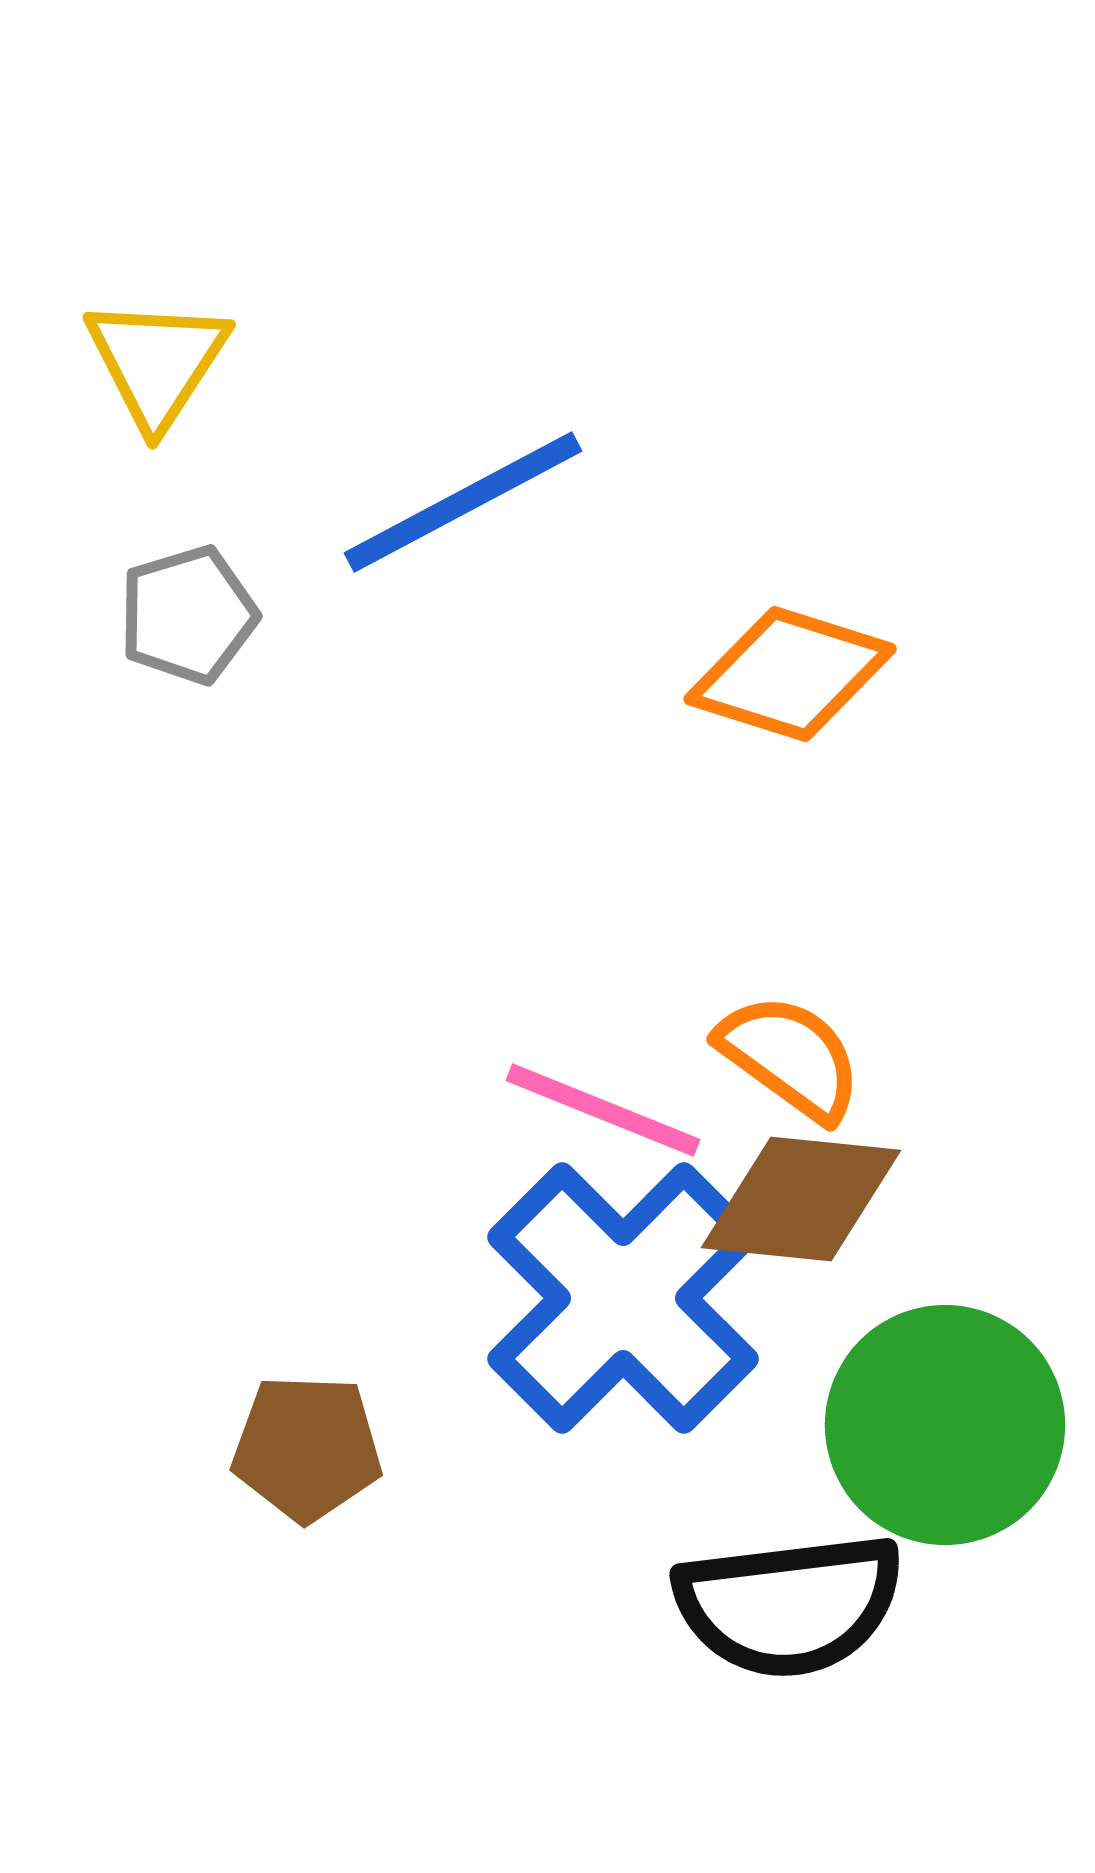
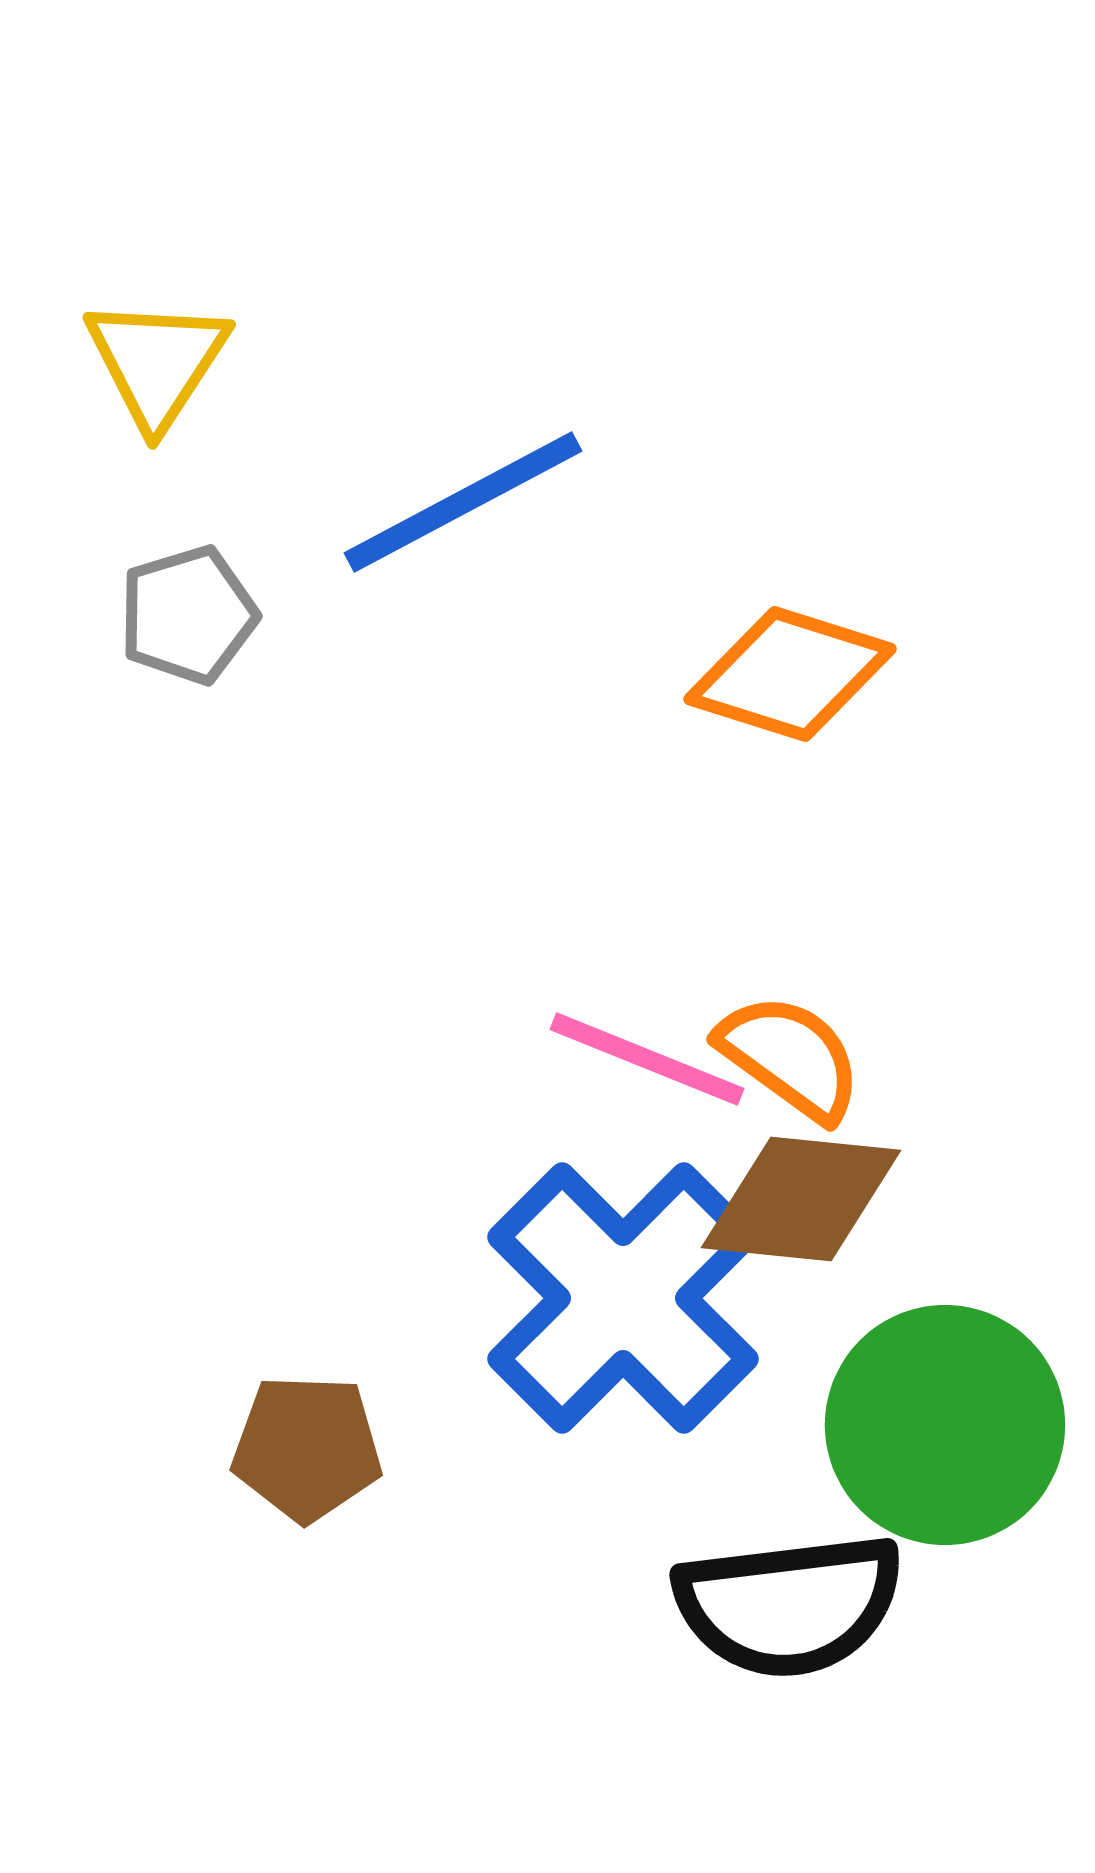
pink line: moved 44 px right, 51 px up
